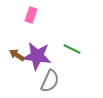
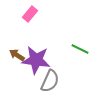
pink rectangle: moved 1 px left, 1 px up; rotated 21 degrees clockwise
green line: moved 8 px right
purple star: moved 1 px left, 4 px down
